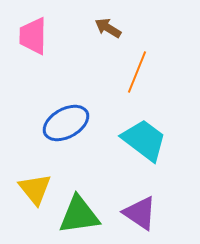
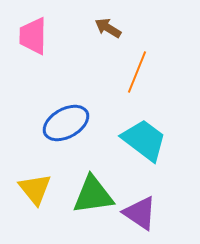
green triangle: moved 14 px right, 20 px up
